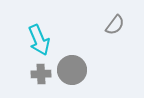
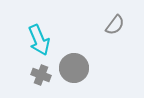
gray circle: moved 2 px right, 2 px up
gray cross: moved 1 px down; rotated 24 degrees clockwise
